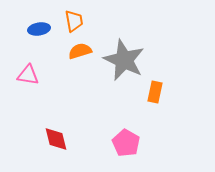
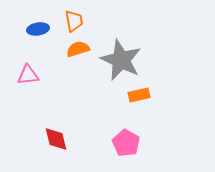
blue ellipse: moved 1 px left
orange semicircle: moved 2 px left, 2 px up
gray star: moved 3 px left
pink triangle: rotated 15 degrees counterclockwise
orange rectangle: moved 16 px left, 3 px down; rotated 65 degrees clockwise
